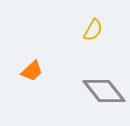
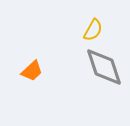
gray diamond: moved 24 px up; rotated 21 degrees clockwise
